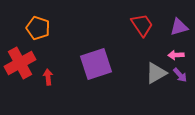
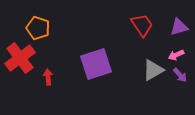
pink arrow: rotated 21 degrees counterclockwise
red cross: moved 5 px up; rotated 8 degrees counterclockwise
gray triangle: moved 3 px left, 3 px up
